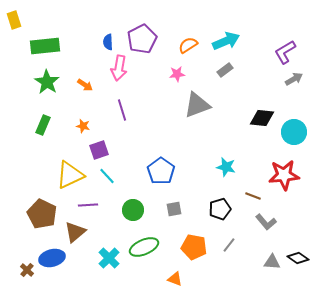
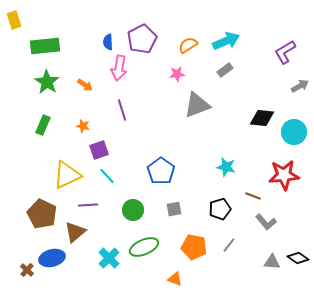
gray arrow at (294, 79): moved 6 px right, 7 px down
yellow triangle at (70, 175): moved 3 px left
